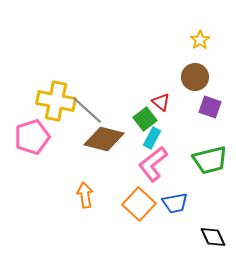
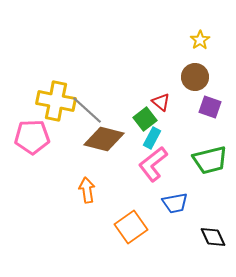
pink pentagon: rotated 16 degrees clockwise
orange arrow: moved 2 px right, 5 px up
orange square: moved 8 px left, 23 px down; rotated 12 degrees clockwise
